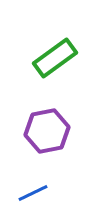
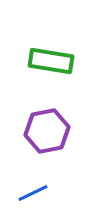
green rectangle: moved 4 px left, 3 px down; rotated 45 degrees clockwise
